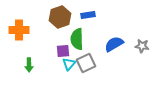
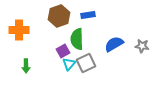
brown hexagon: moved 1 px left, 1 px up
purple square: rotated 24 degrees counterclockwise
green arrow: moved 3 px left, 1 px down
